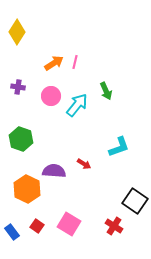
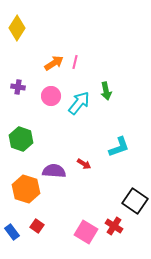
yellow diamond: moved 4 px up
green arrow: rotated 12 degrees clockwise
cyan arrow: moved 2 px right, 2 px up
orange hexagon: moved 1 px left; rotated 8 degrees counterclockwise
pink square: moved 17 px right, 8 px down
